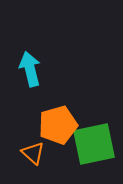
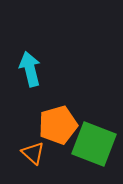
green square: rotated 33 degrees clockwise
